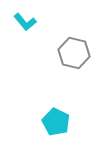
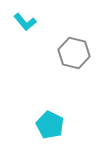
cyan pentagon: moved 6 px left, 3 px down
